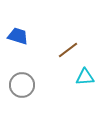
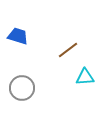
gray circle: moved 3 px down
